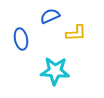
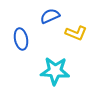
yellow L-shape: rotated 25 degrees clockwise
